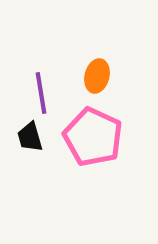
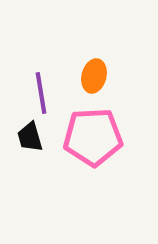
orange ellipse: moved 3 px left
pink pentagon: rotated 28 degrees counterclockwise
